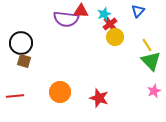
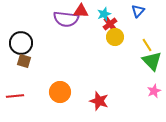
green triangle: moved 1 px right
red star: moved 3 px down
